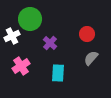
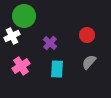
green circle: moved 6 px left, 3 px up
red circle: moved 1 px down
gray semicircle: moved 2 px left, 4 px down
cyan rectangle: moved 1 px left, 4 px up
